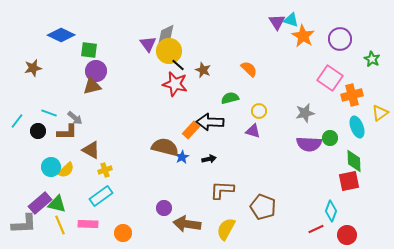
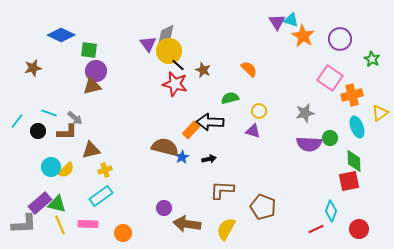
brown triangle at (91, 150): rotated 42 degrees counterclockwise
red circle at (347, 235): moved 12 px right, 6 px up
